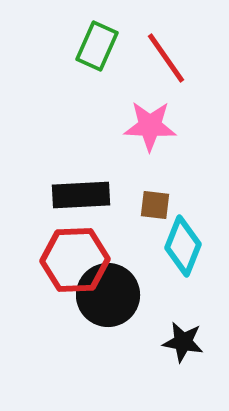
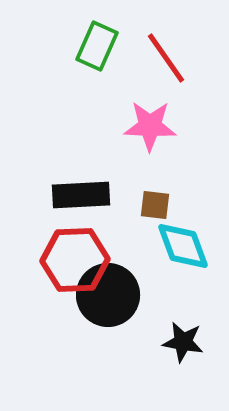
cyan diamond: rotated 42 degrees counterclockwise
